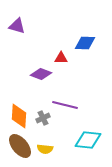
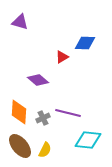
purple triangle: moved 3 px right, 4 px up
red triangle: moved 1 px right, 1 px up; rotated 32 degrees counterclockwise
purple diamond: moved 3 px left, 6 px down; rotated 20 degrees clockwise
purple line: moved 3 px right, 8 px down
orange diamond: moved 4 px up
yellow semicircle: moved 1 px down; rotated 70 degrees counterclockwise
